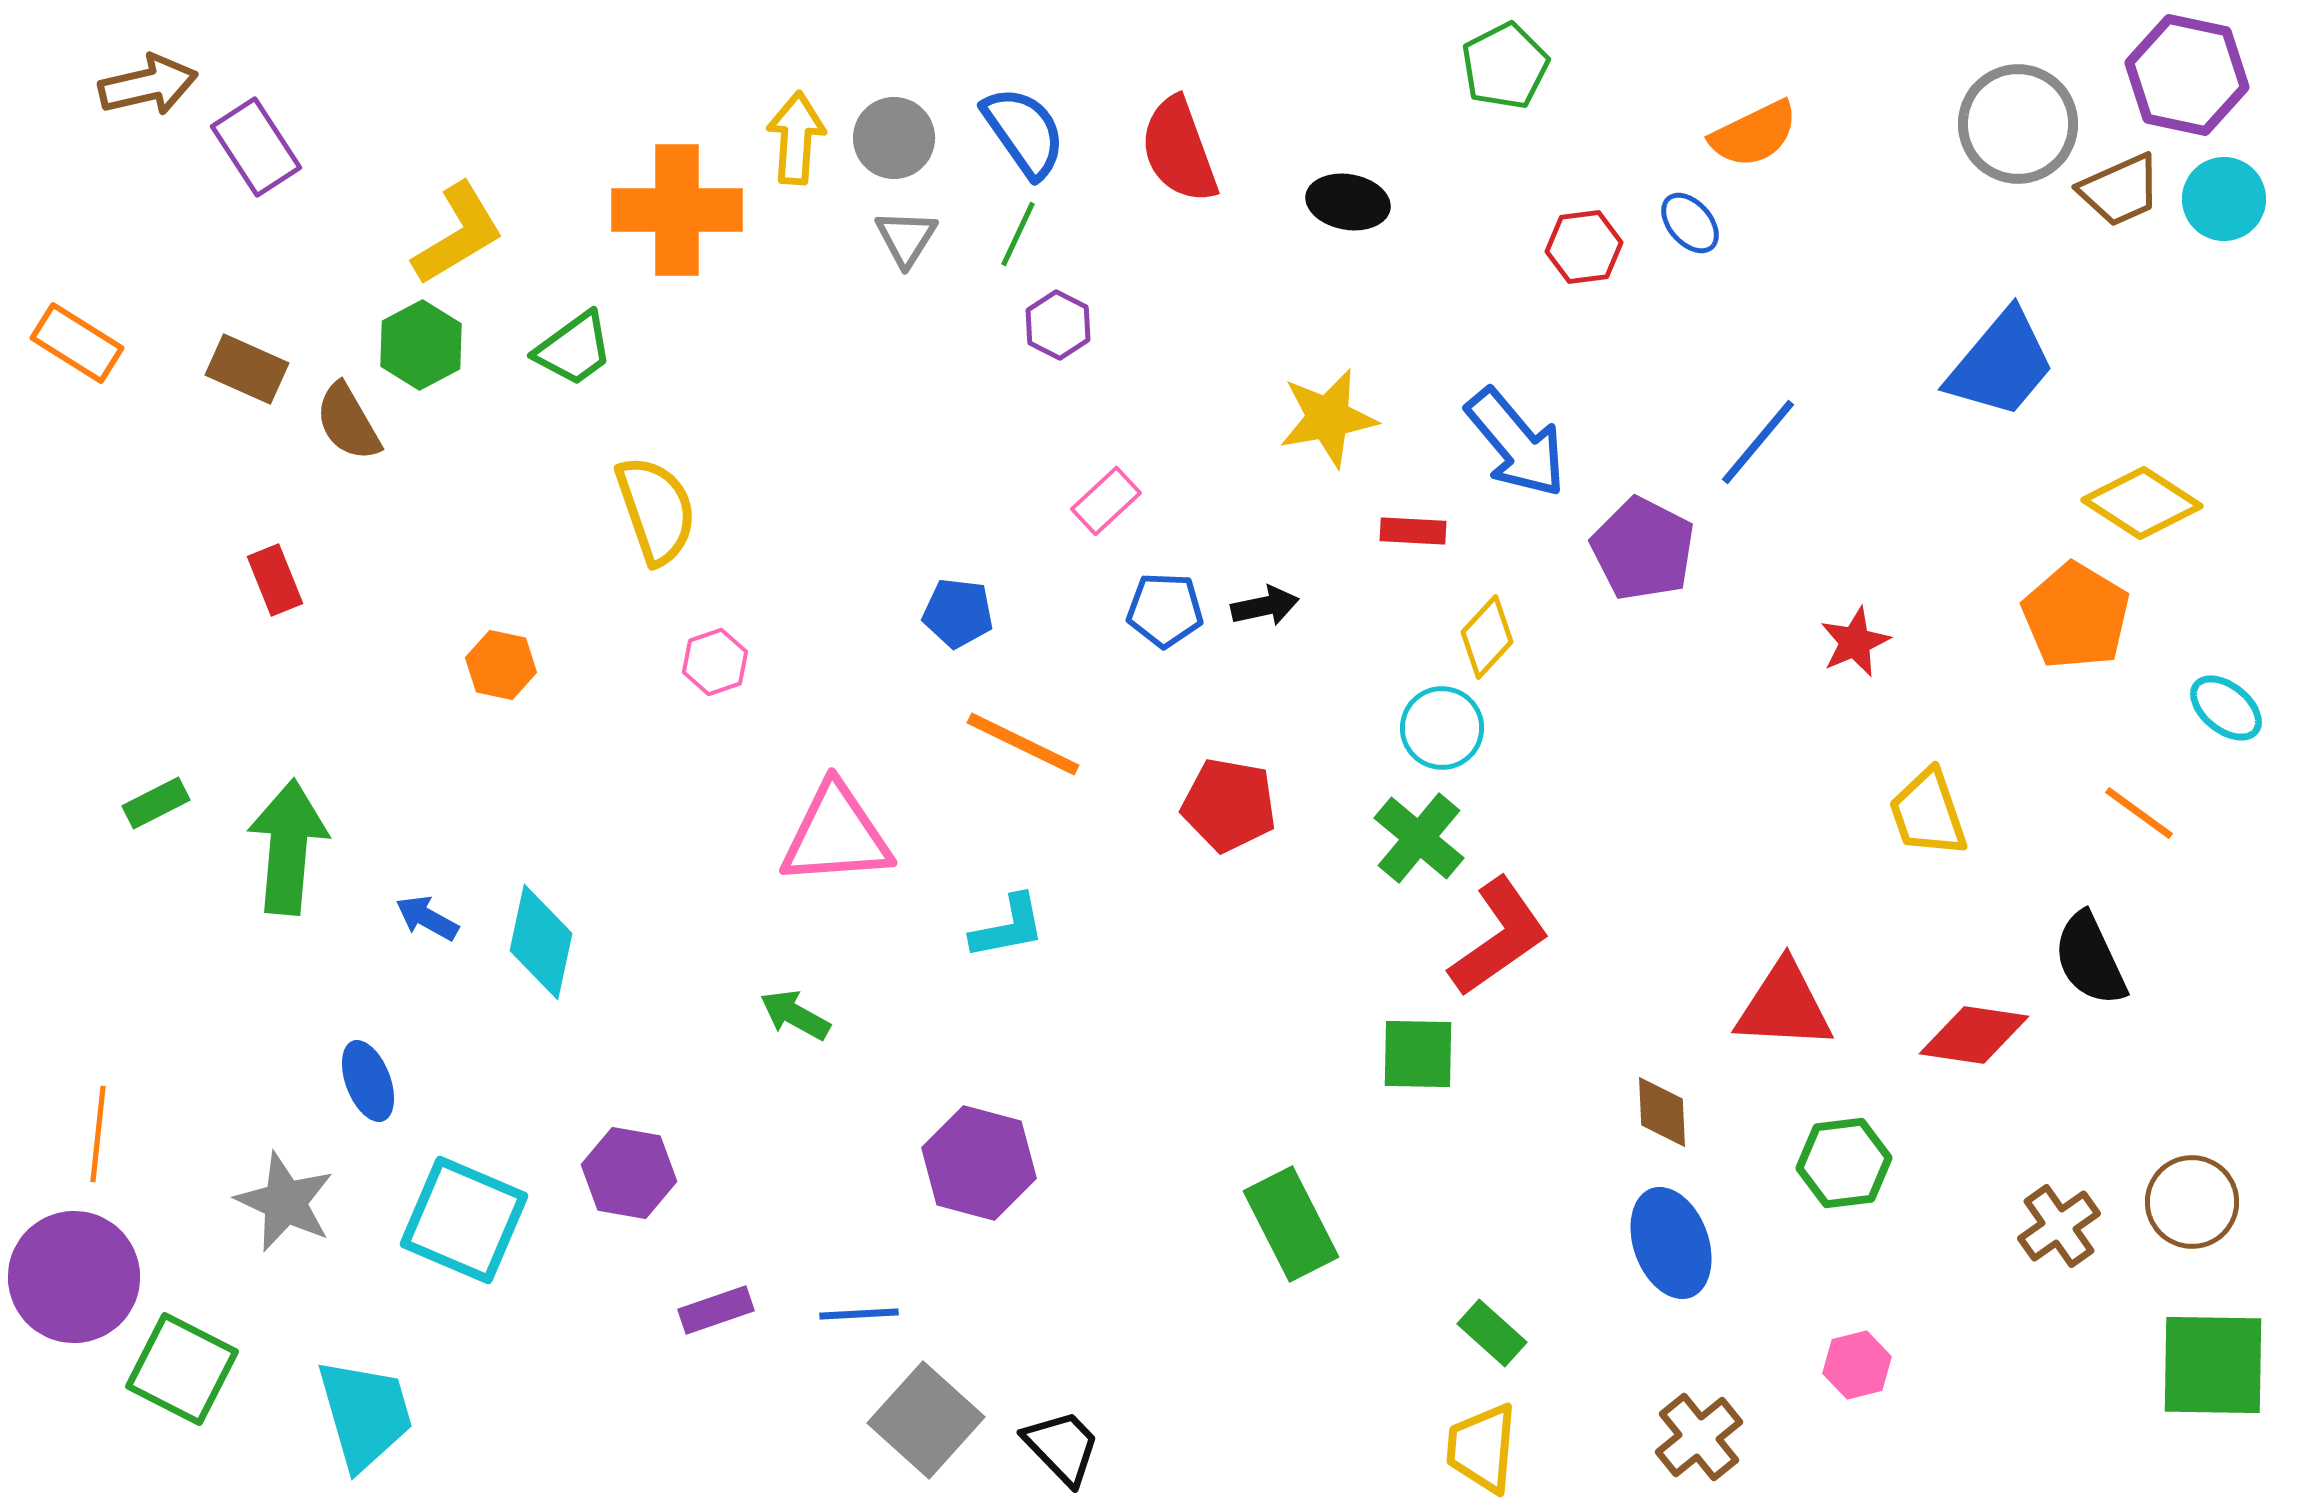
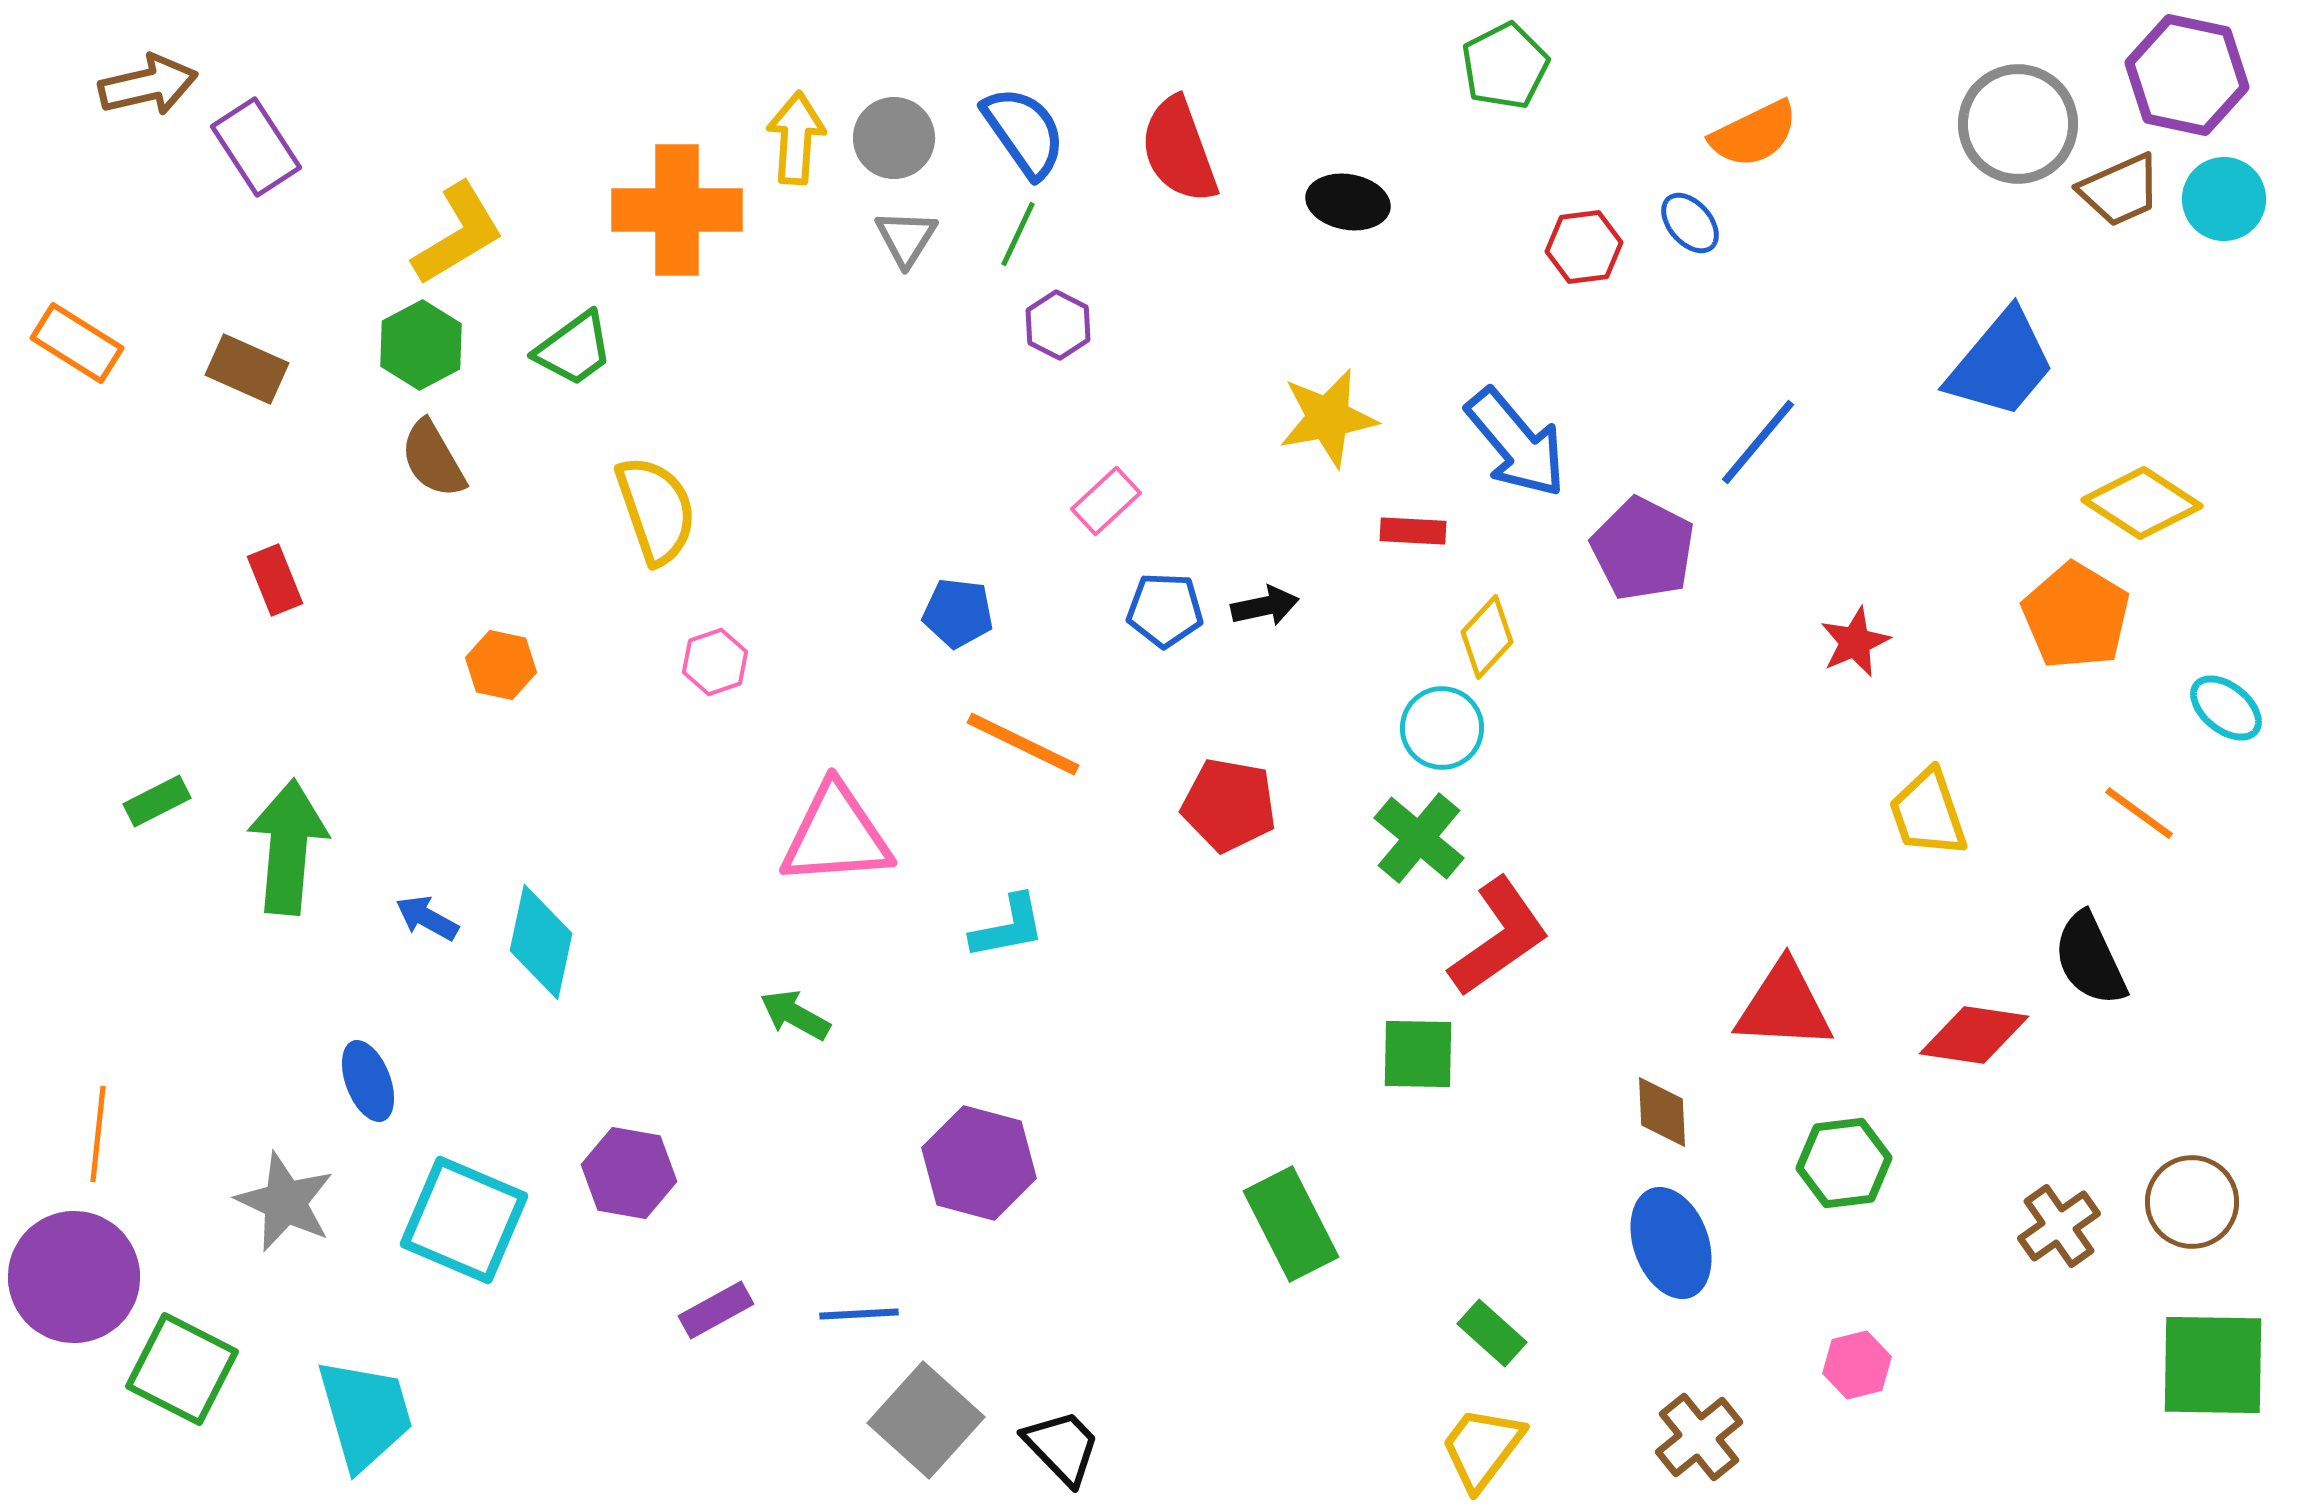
brown semicircle at (348, 422): moved 85 px right, 37 px down
green rectangle at (156, 803): moved 1 px right, 2 px up
purple rectangle at (716, 1310): rotated 10 degrees counterclockwise
yellow trapezoid at (1482, 1448): rotated 32 degrees clockwise
